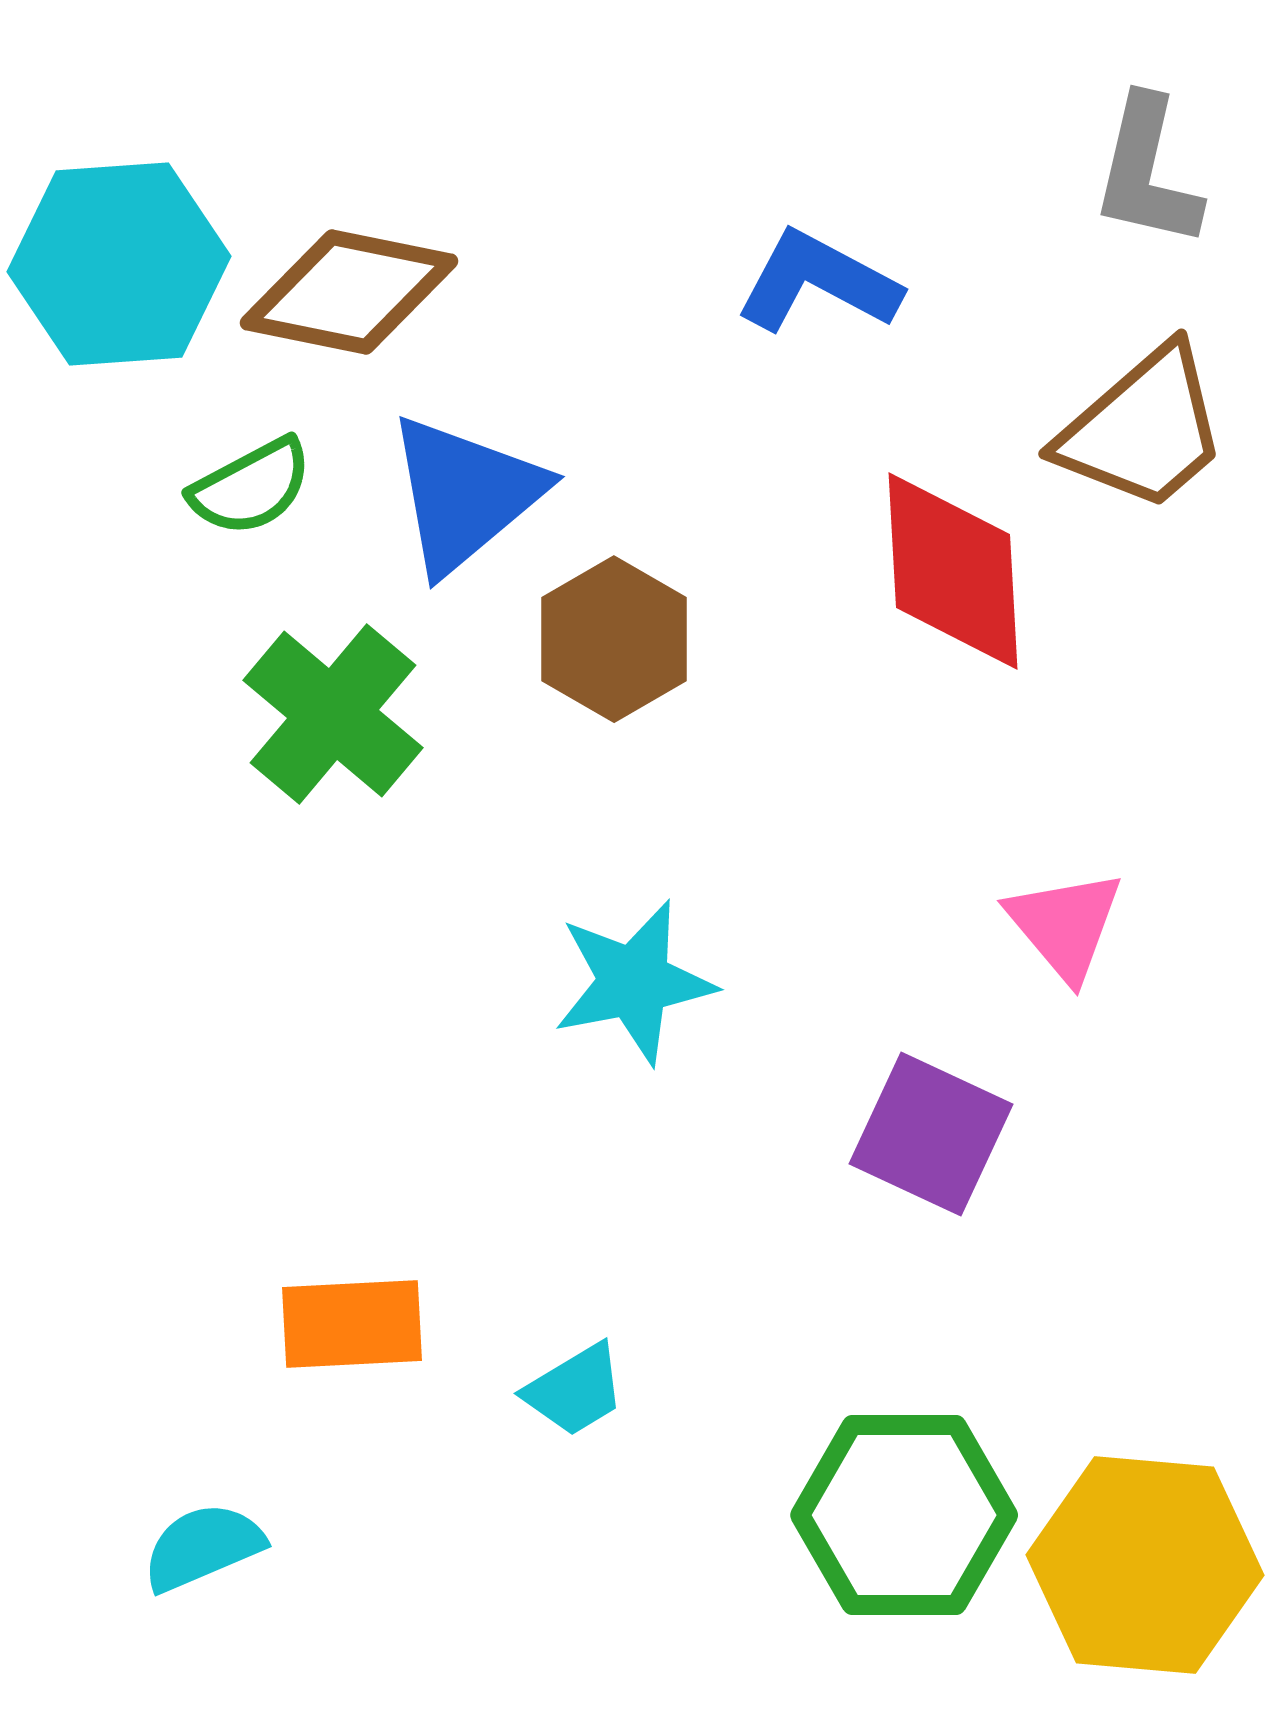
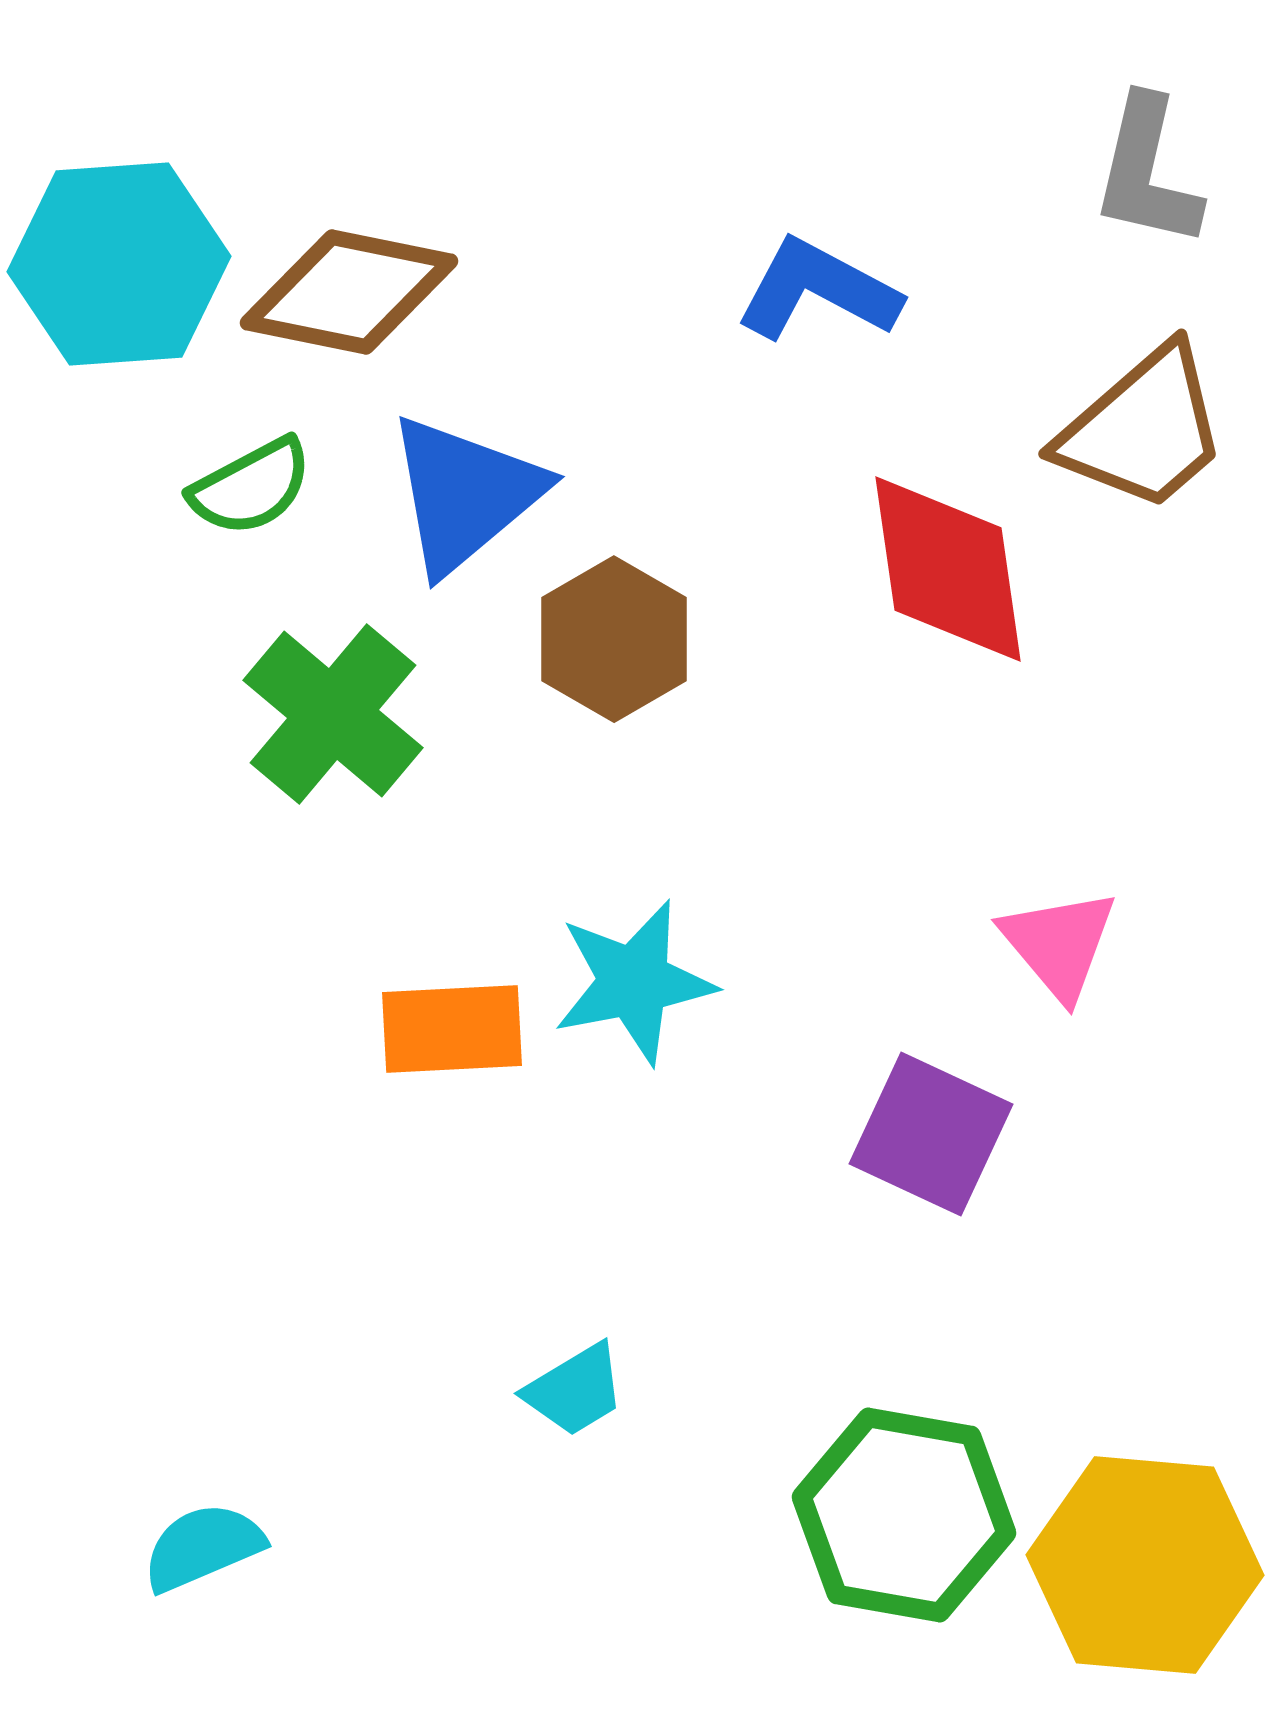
blue L-shape: moved 8 px down
red diamond: moved 5 px left, 2 px up; rotated 5 degrees counterclockwise
pink triangle: moved 6 px left, 19 px down
orange rectangle: moved 100 px right, 295 px up
green hexagon: rotated 10 degrees clockwise
